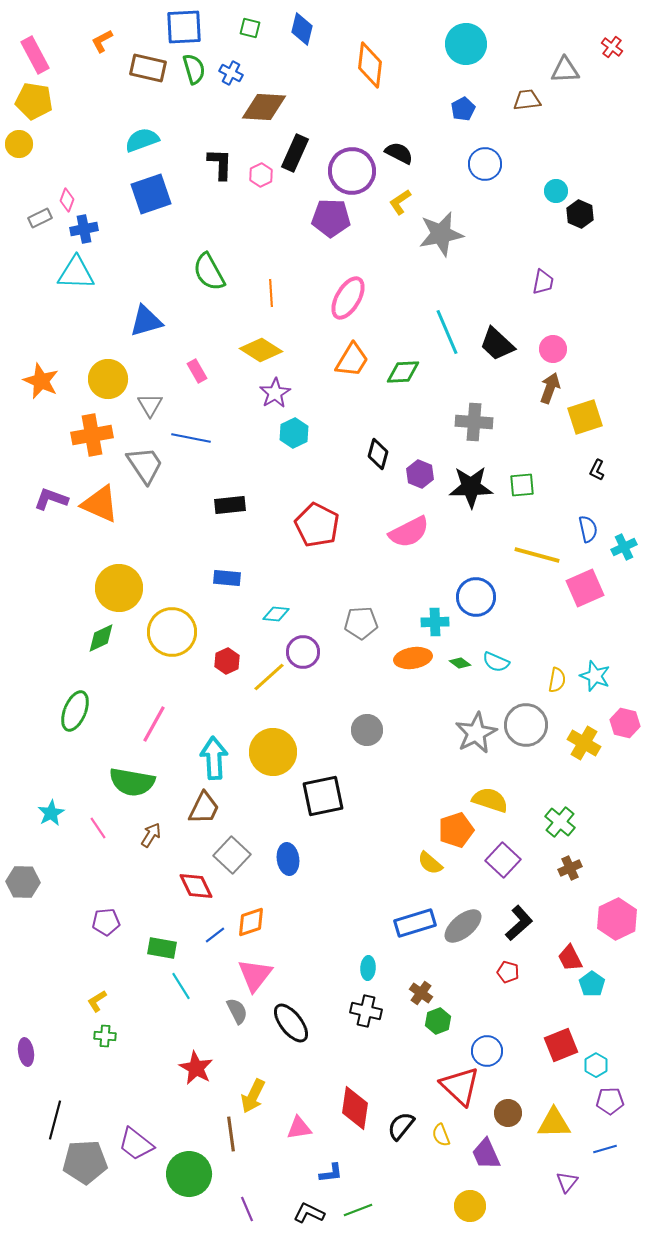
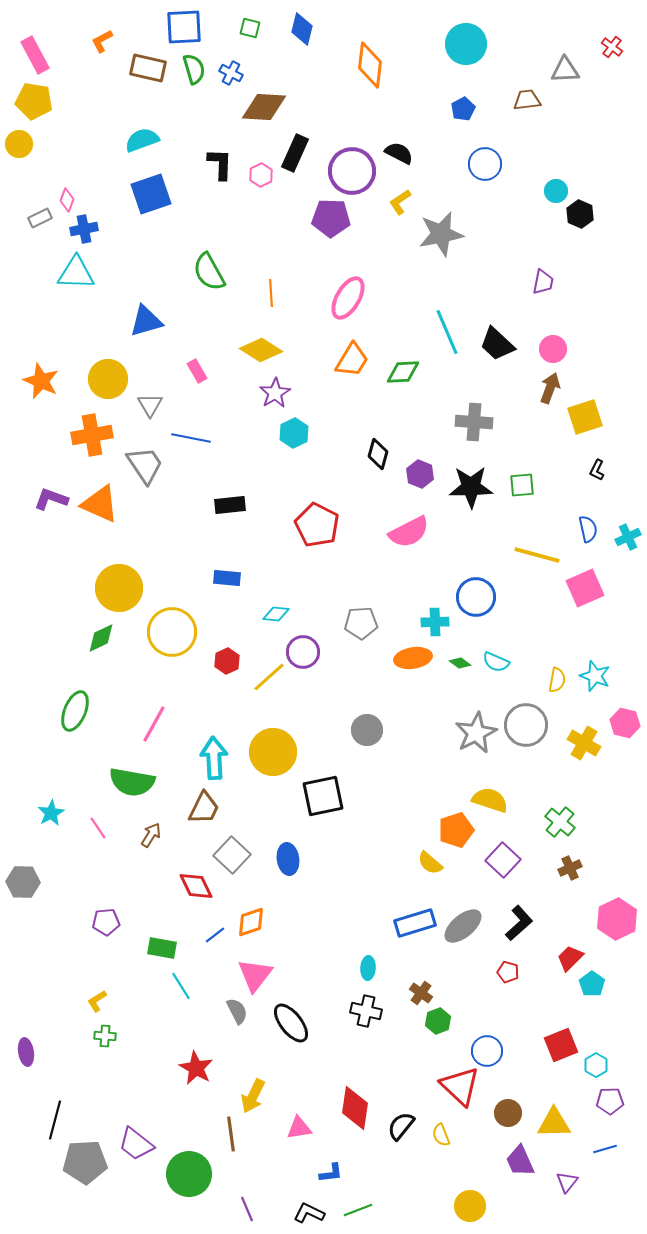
cyan cross at (624, 547): moved 4 px right, 10 px up
red trapezoid at (570, 958): rotated 72 degrees clockwise
purple trapezoid at (486, 1154): moved 34 px right, 7 px down
